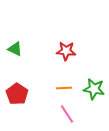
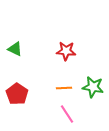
green star: moved 1 px left, 2 px up
